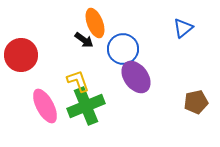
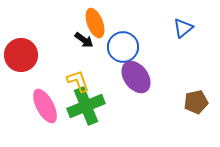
blue circle: moved 2 px up
